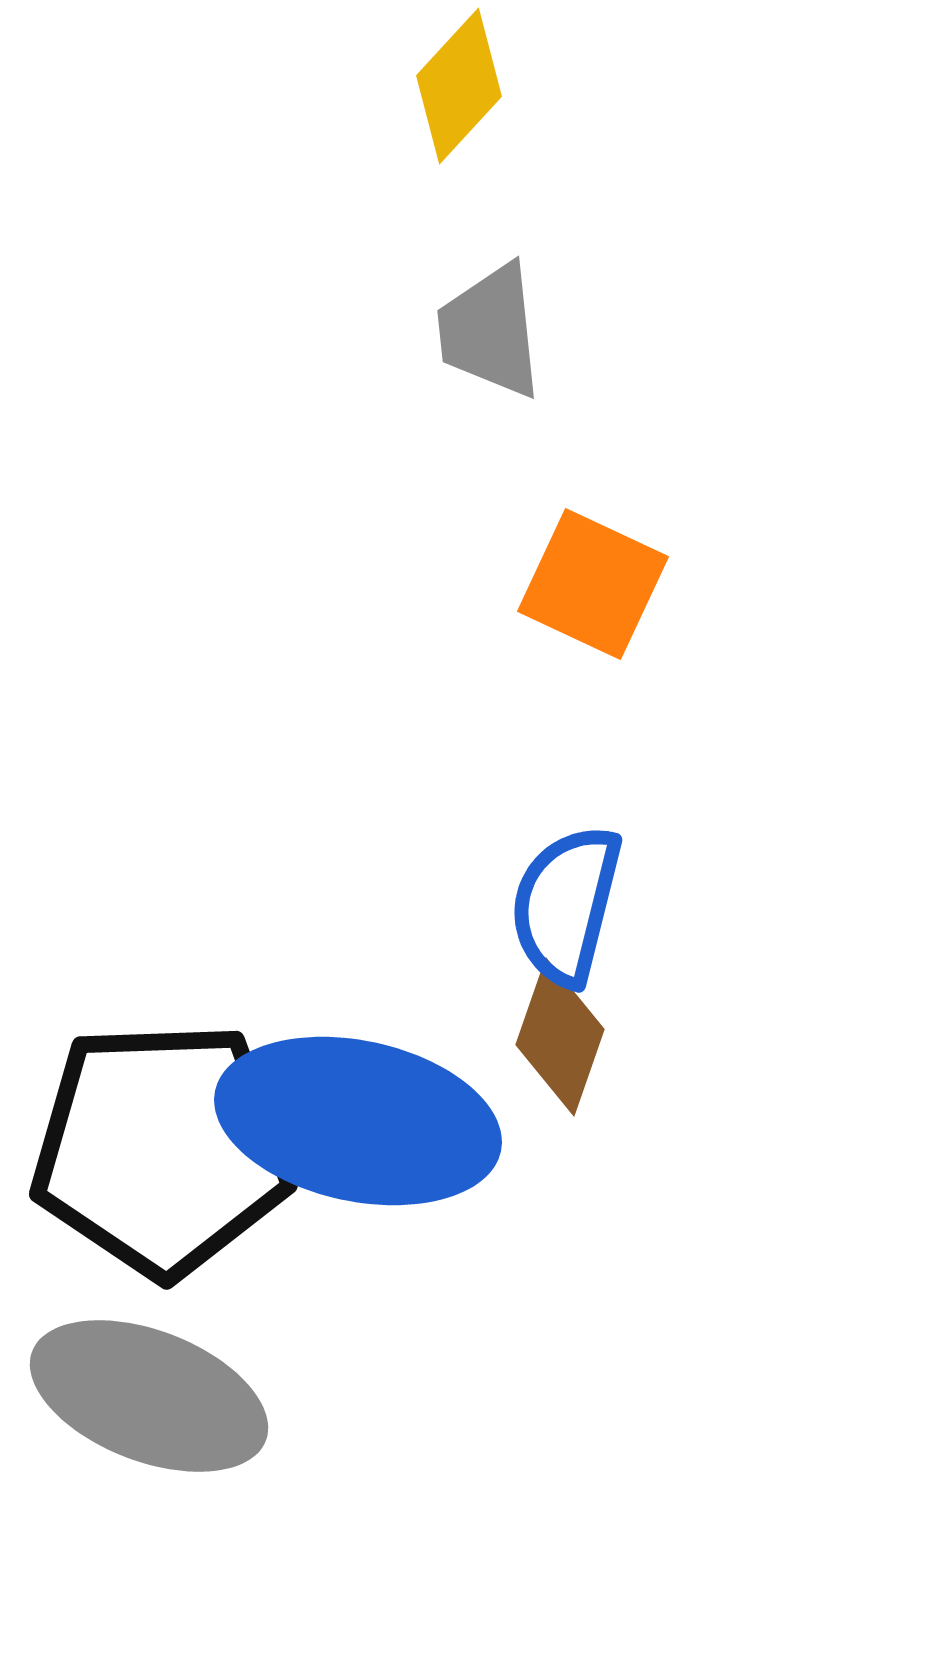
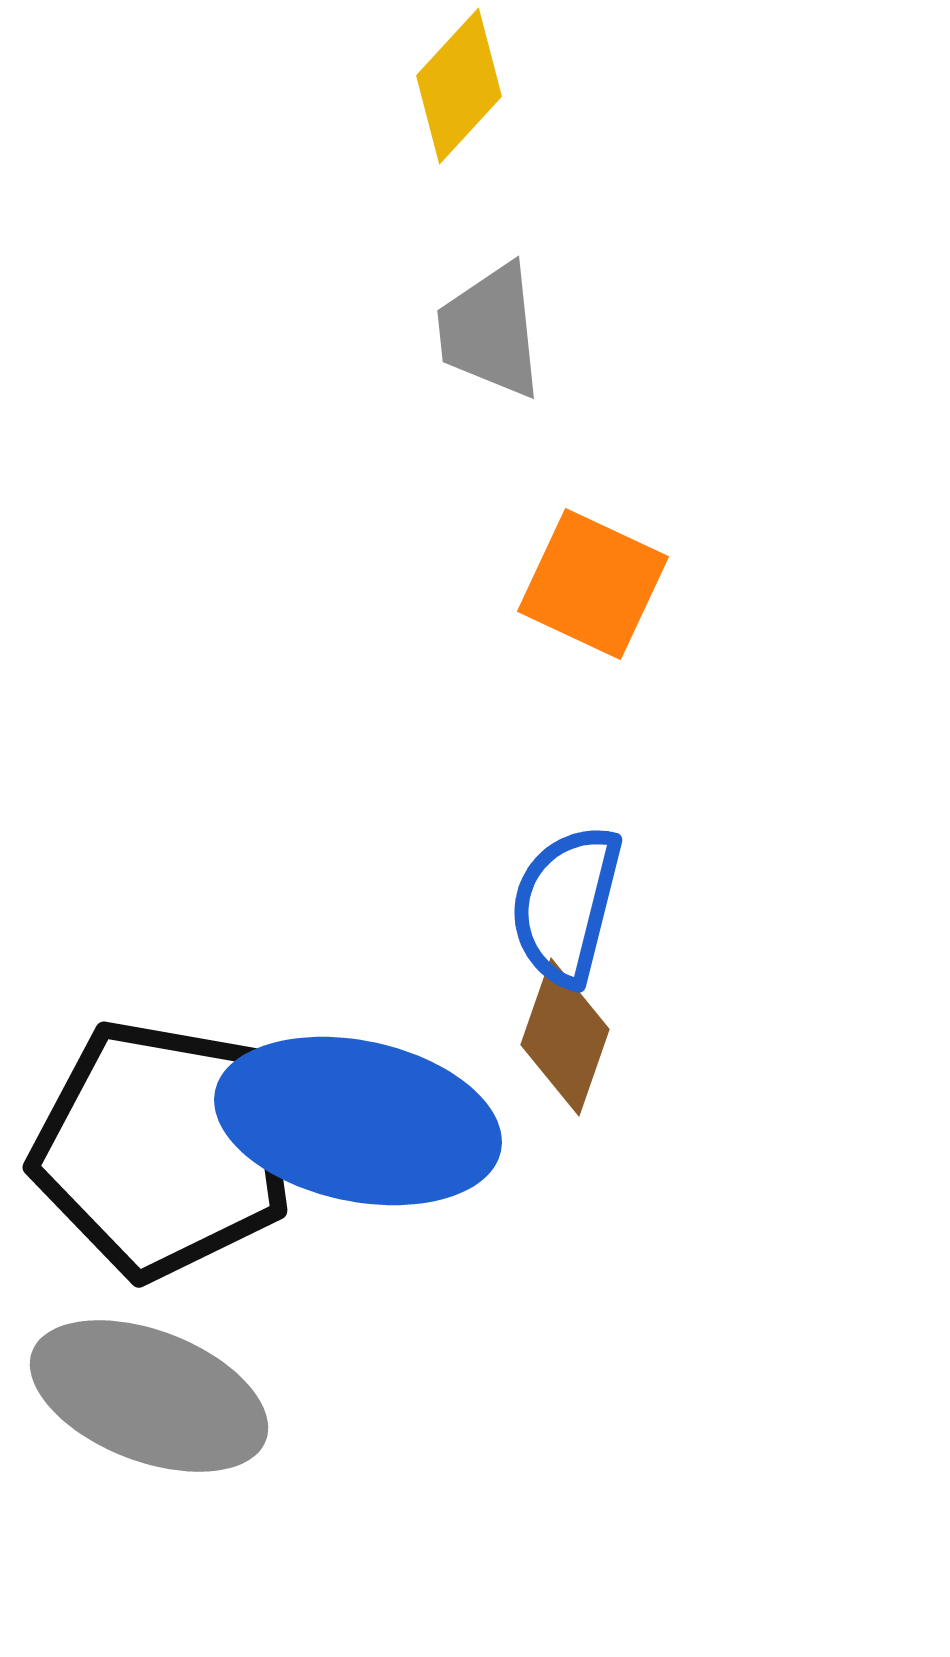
brown diamond: moved 5 px right
black pentagon: rotated 12 degrees clockwise
